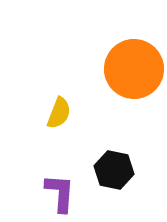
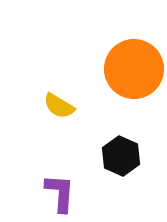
yellow semicircle: moved 7 px up; rotated 100 degrees clockwise
black hexagon: moved 7 px right, 14 px up; rotated 12 degrees clockwise
